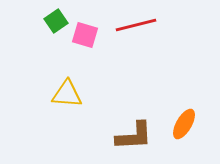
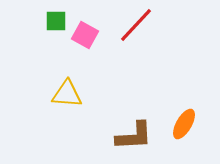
green square: rotated 35 degrees clockwise
red line: rotated 33 degrees counterclockwise
pink square: rotated 12 degrees clockwise
